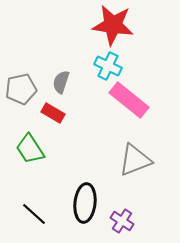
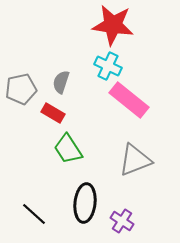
green trapezoid: moved 38 px right
